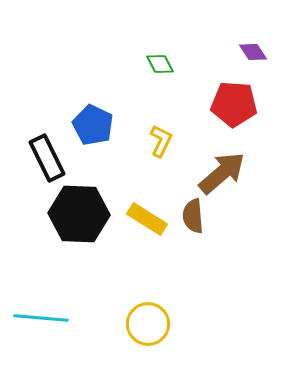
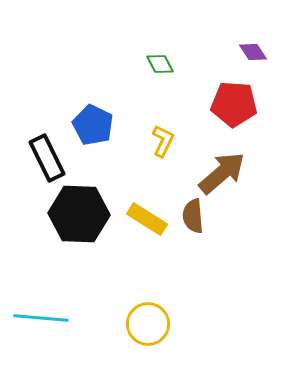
yellow L-shape: moved 2 px right
